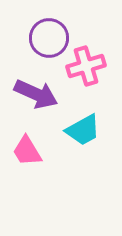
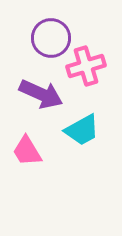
purple circle: moved 2 px right
purple arrow: moved 5 px right
cyan trapezoid: moved 1 px left
